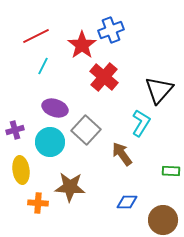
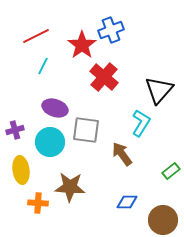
gray square: rotated 36 degrees counterclockwise
green rectangle: rotated 42 degrees counterclockwise
